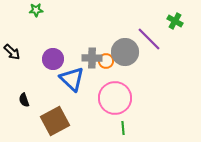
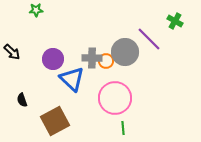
black semicircle: moved 2 px left
